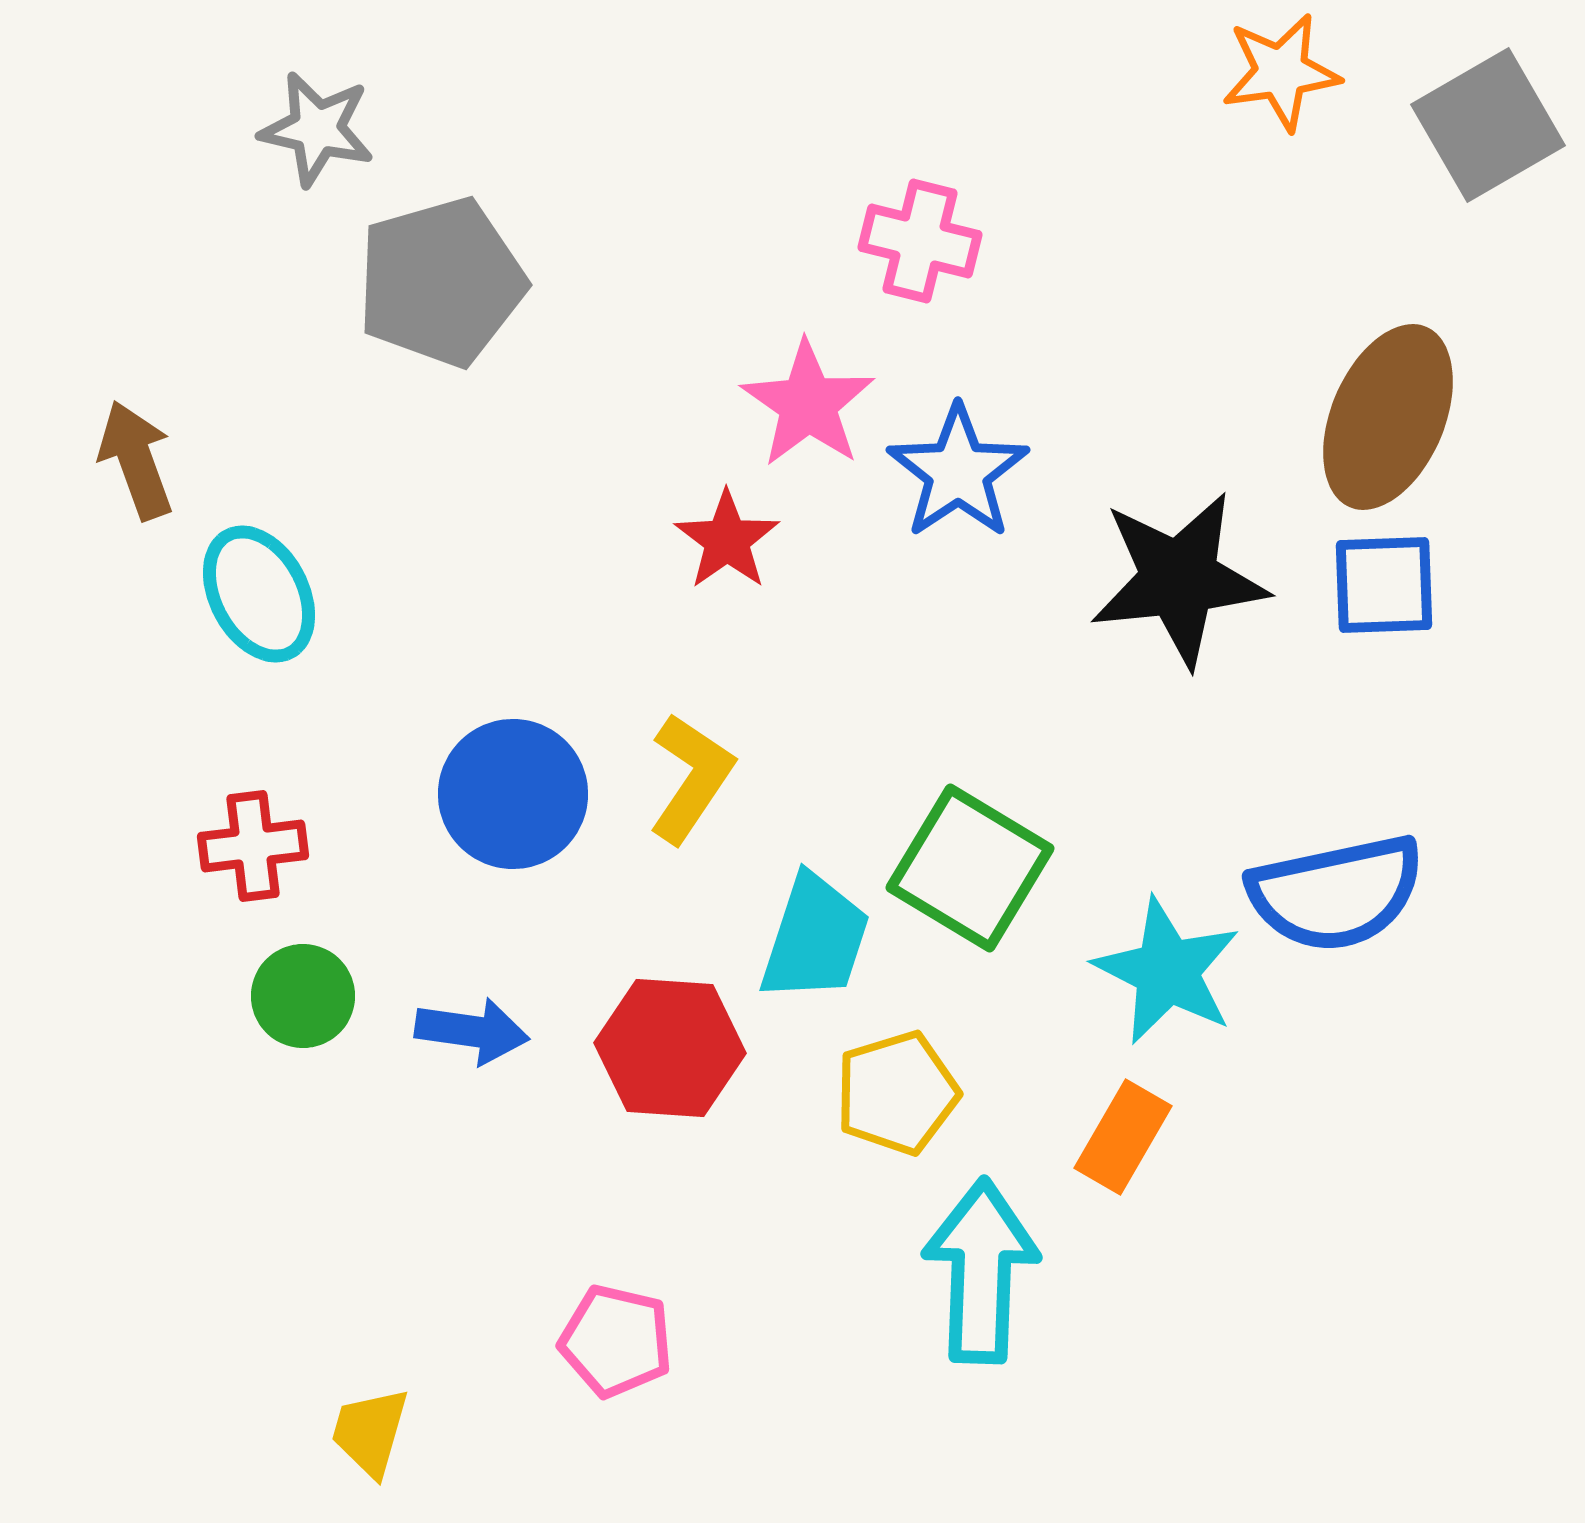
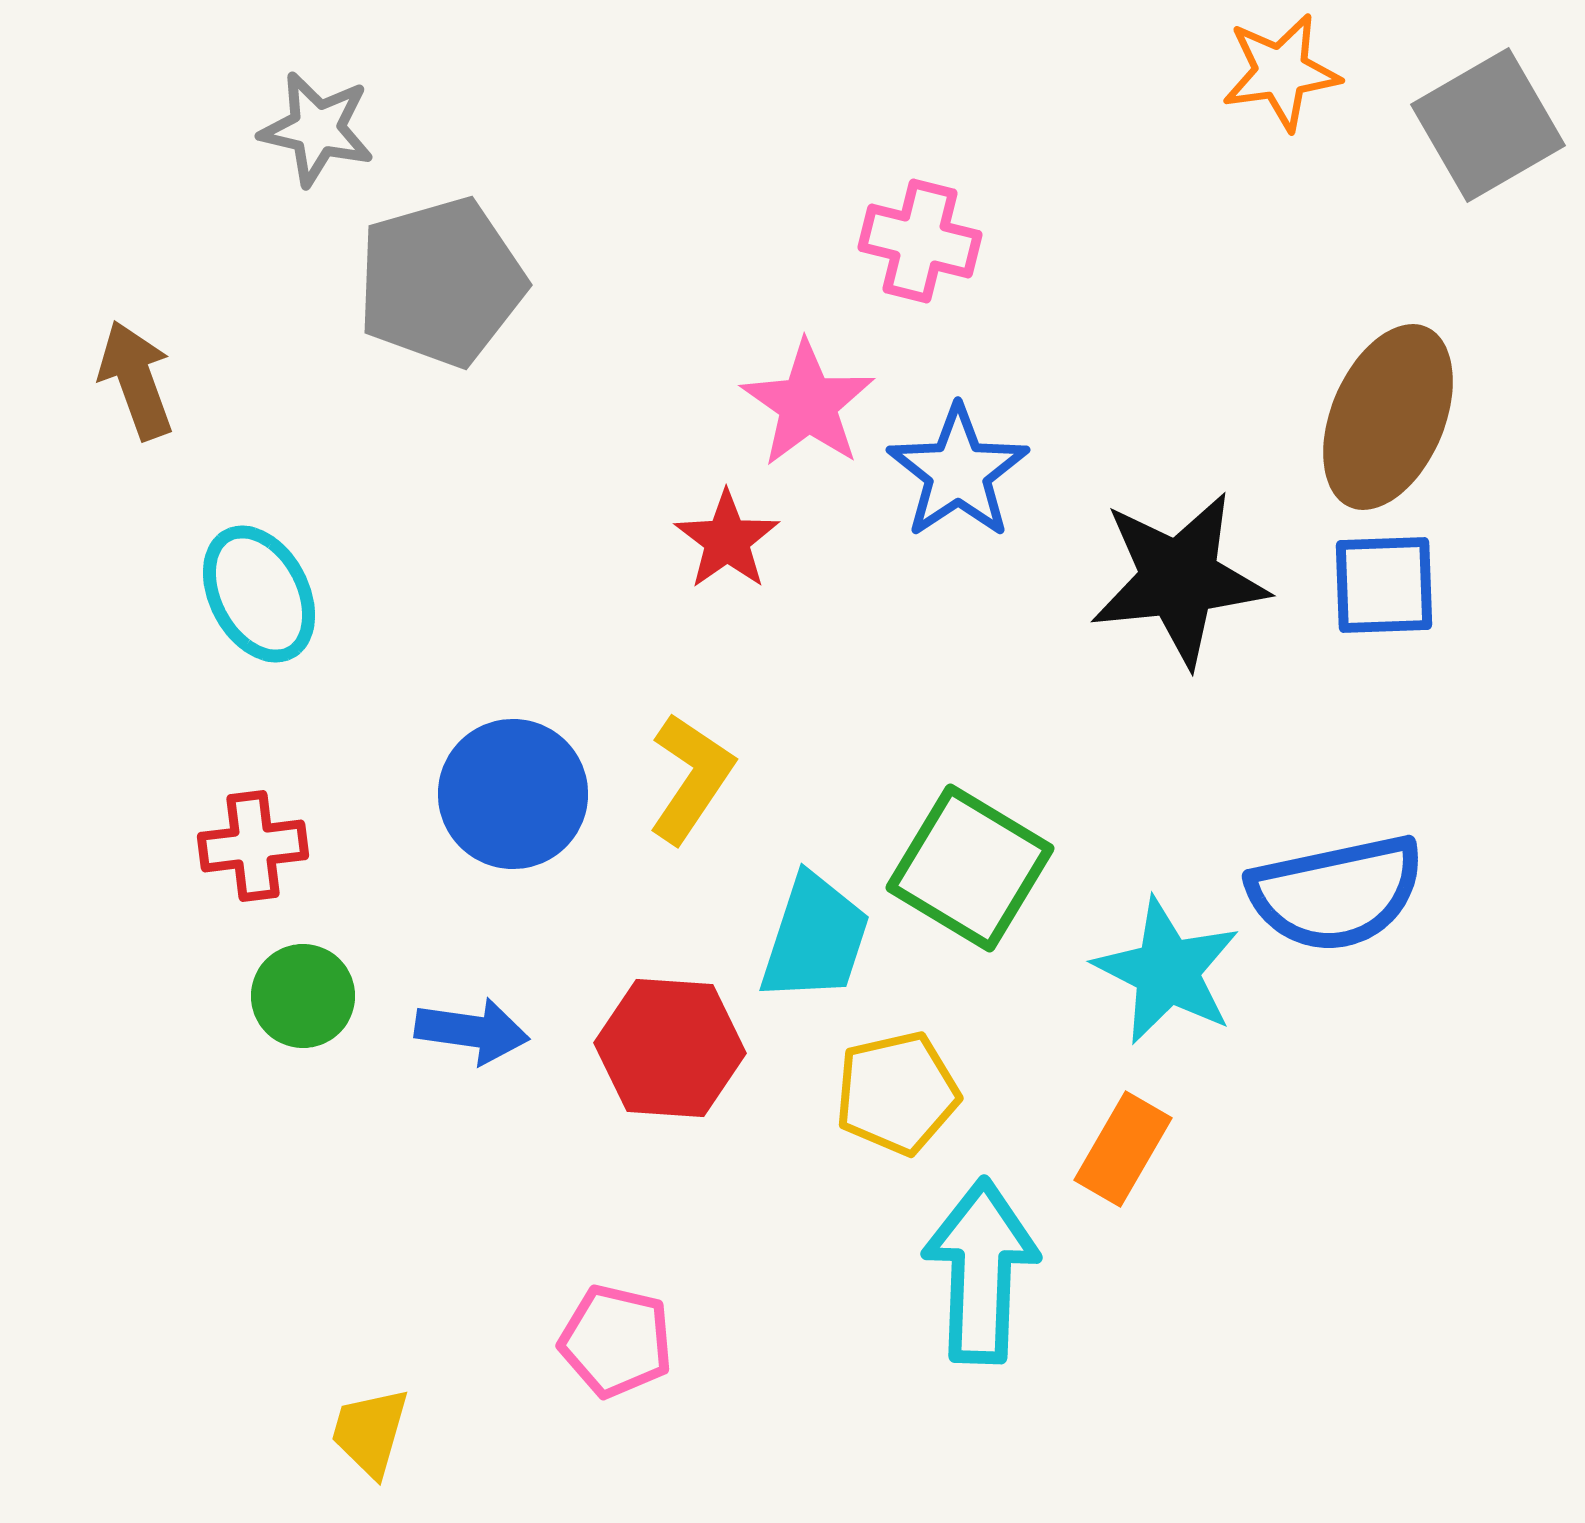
brown arrow: moved 80 px up
yellow pentagon: rotated 4 degrees clockwise
orange rectangle: moved 12 px down
